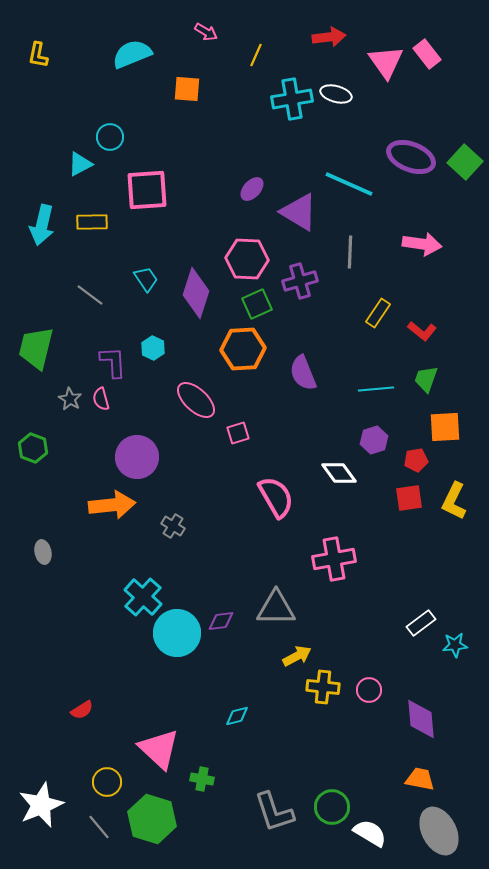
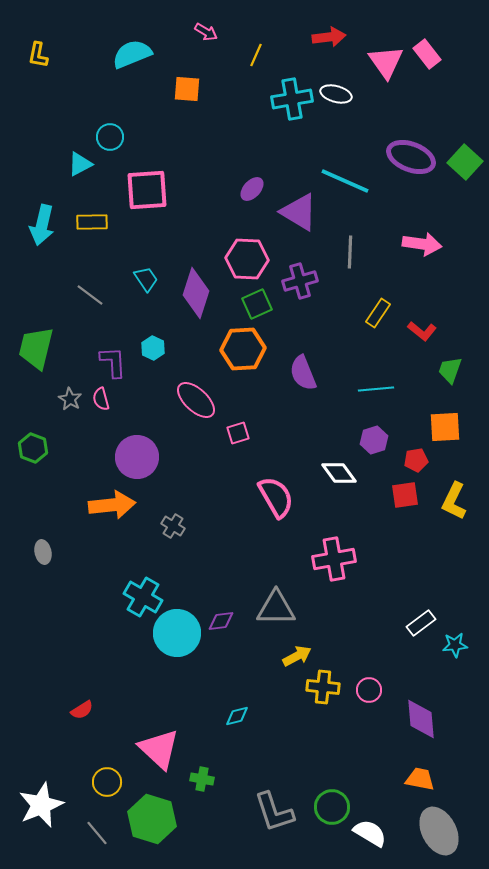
cyan line at (349, 184): moved 4 px left, 3 px up
green trapezoid at (426, 379): moved 24 px right, 9 px up
red square at (409, 498): moved 4 px left, 3 px up
cyan cross at (143, 597): rotated 12 degrees counterclockwise
gray line at (99, 827): moved 2 px left, 6 px down
